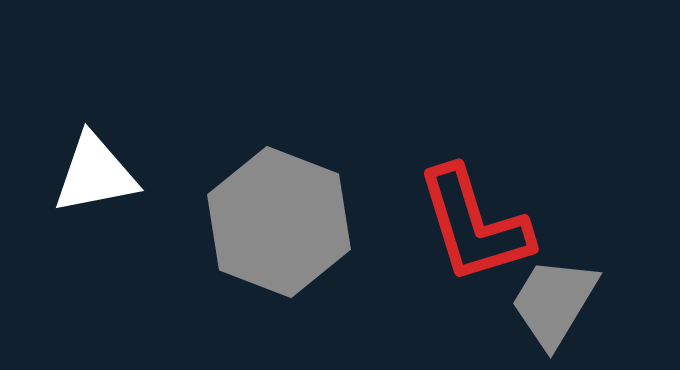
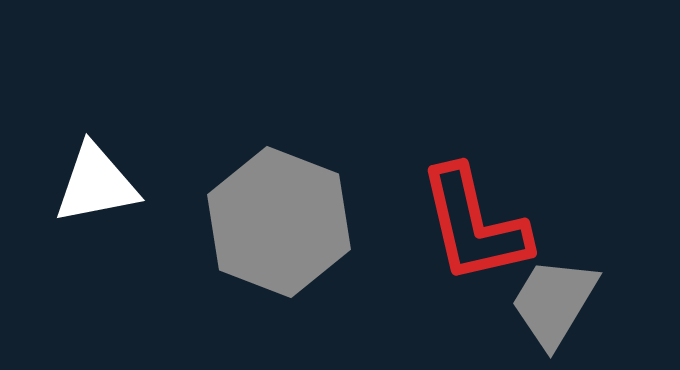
white triangle: moved 1 px right, 10 px down
red L-shape: rotated 4 degrees clockwise
